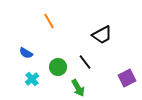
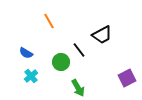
black line: moved 6 px left, 12 px up
green circle: moved 3 px right, 5 px up
cyan cross: moved 1 px left, 3 px up
